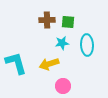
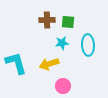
cyan ellipse: moved 1 px right
